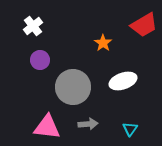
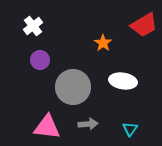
white ellipse: rotated 28 degrees clockwise
